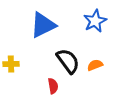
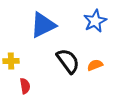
yellow cross: moved 3 px up
red semicircle: moved 28 px left
